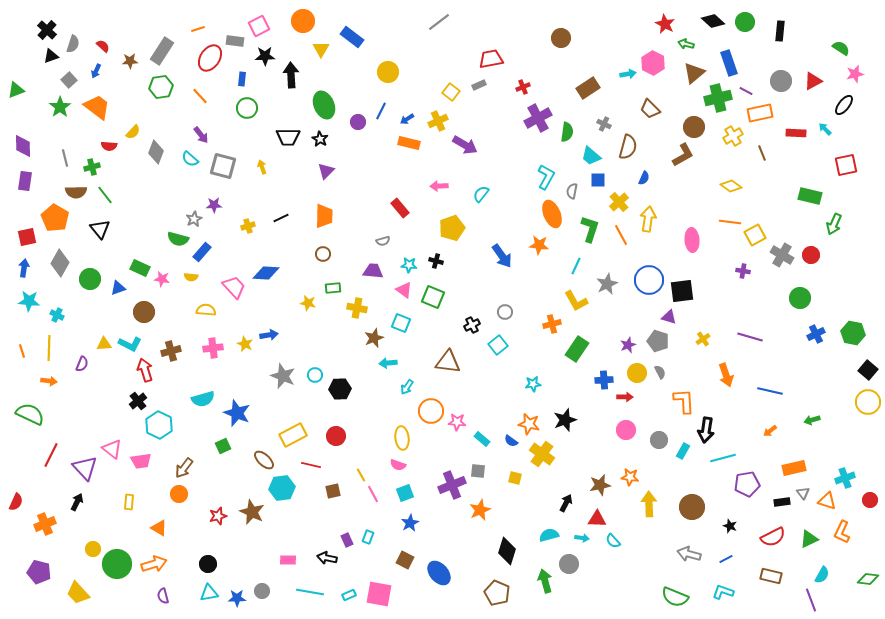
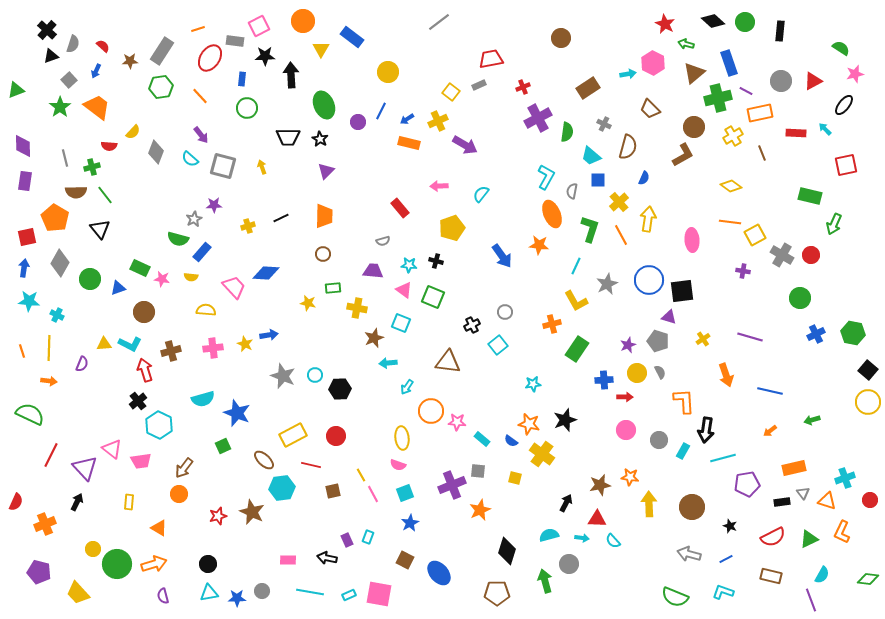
brown pentagon at (497, 593): rotated 25 degrees counterclockwise
